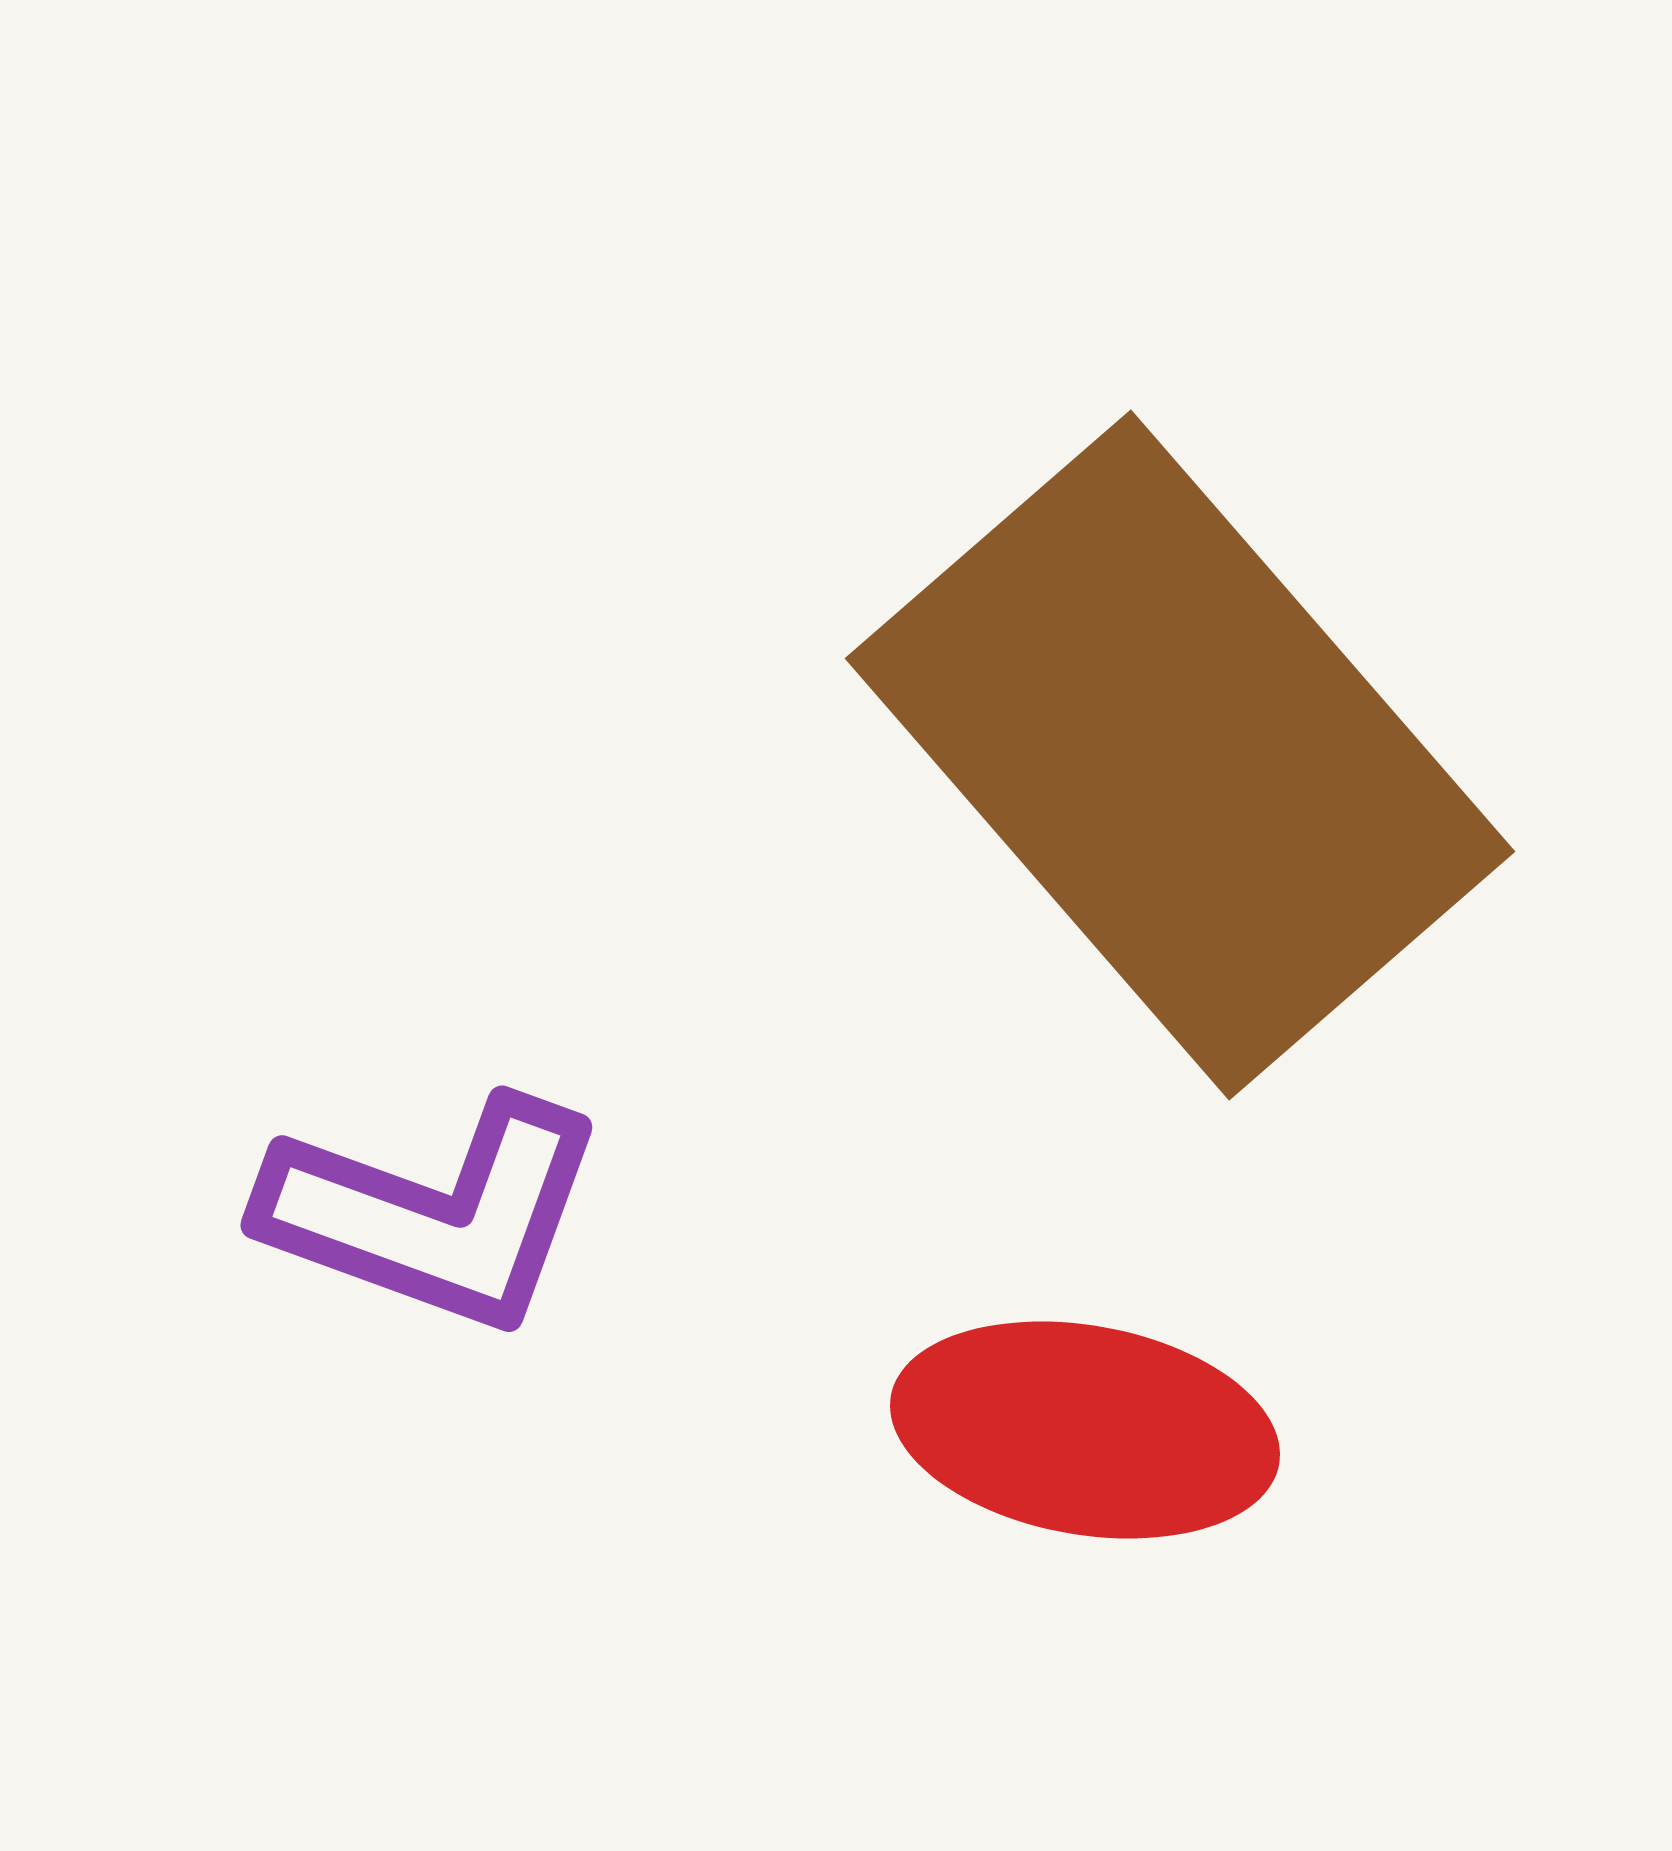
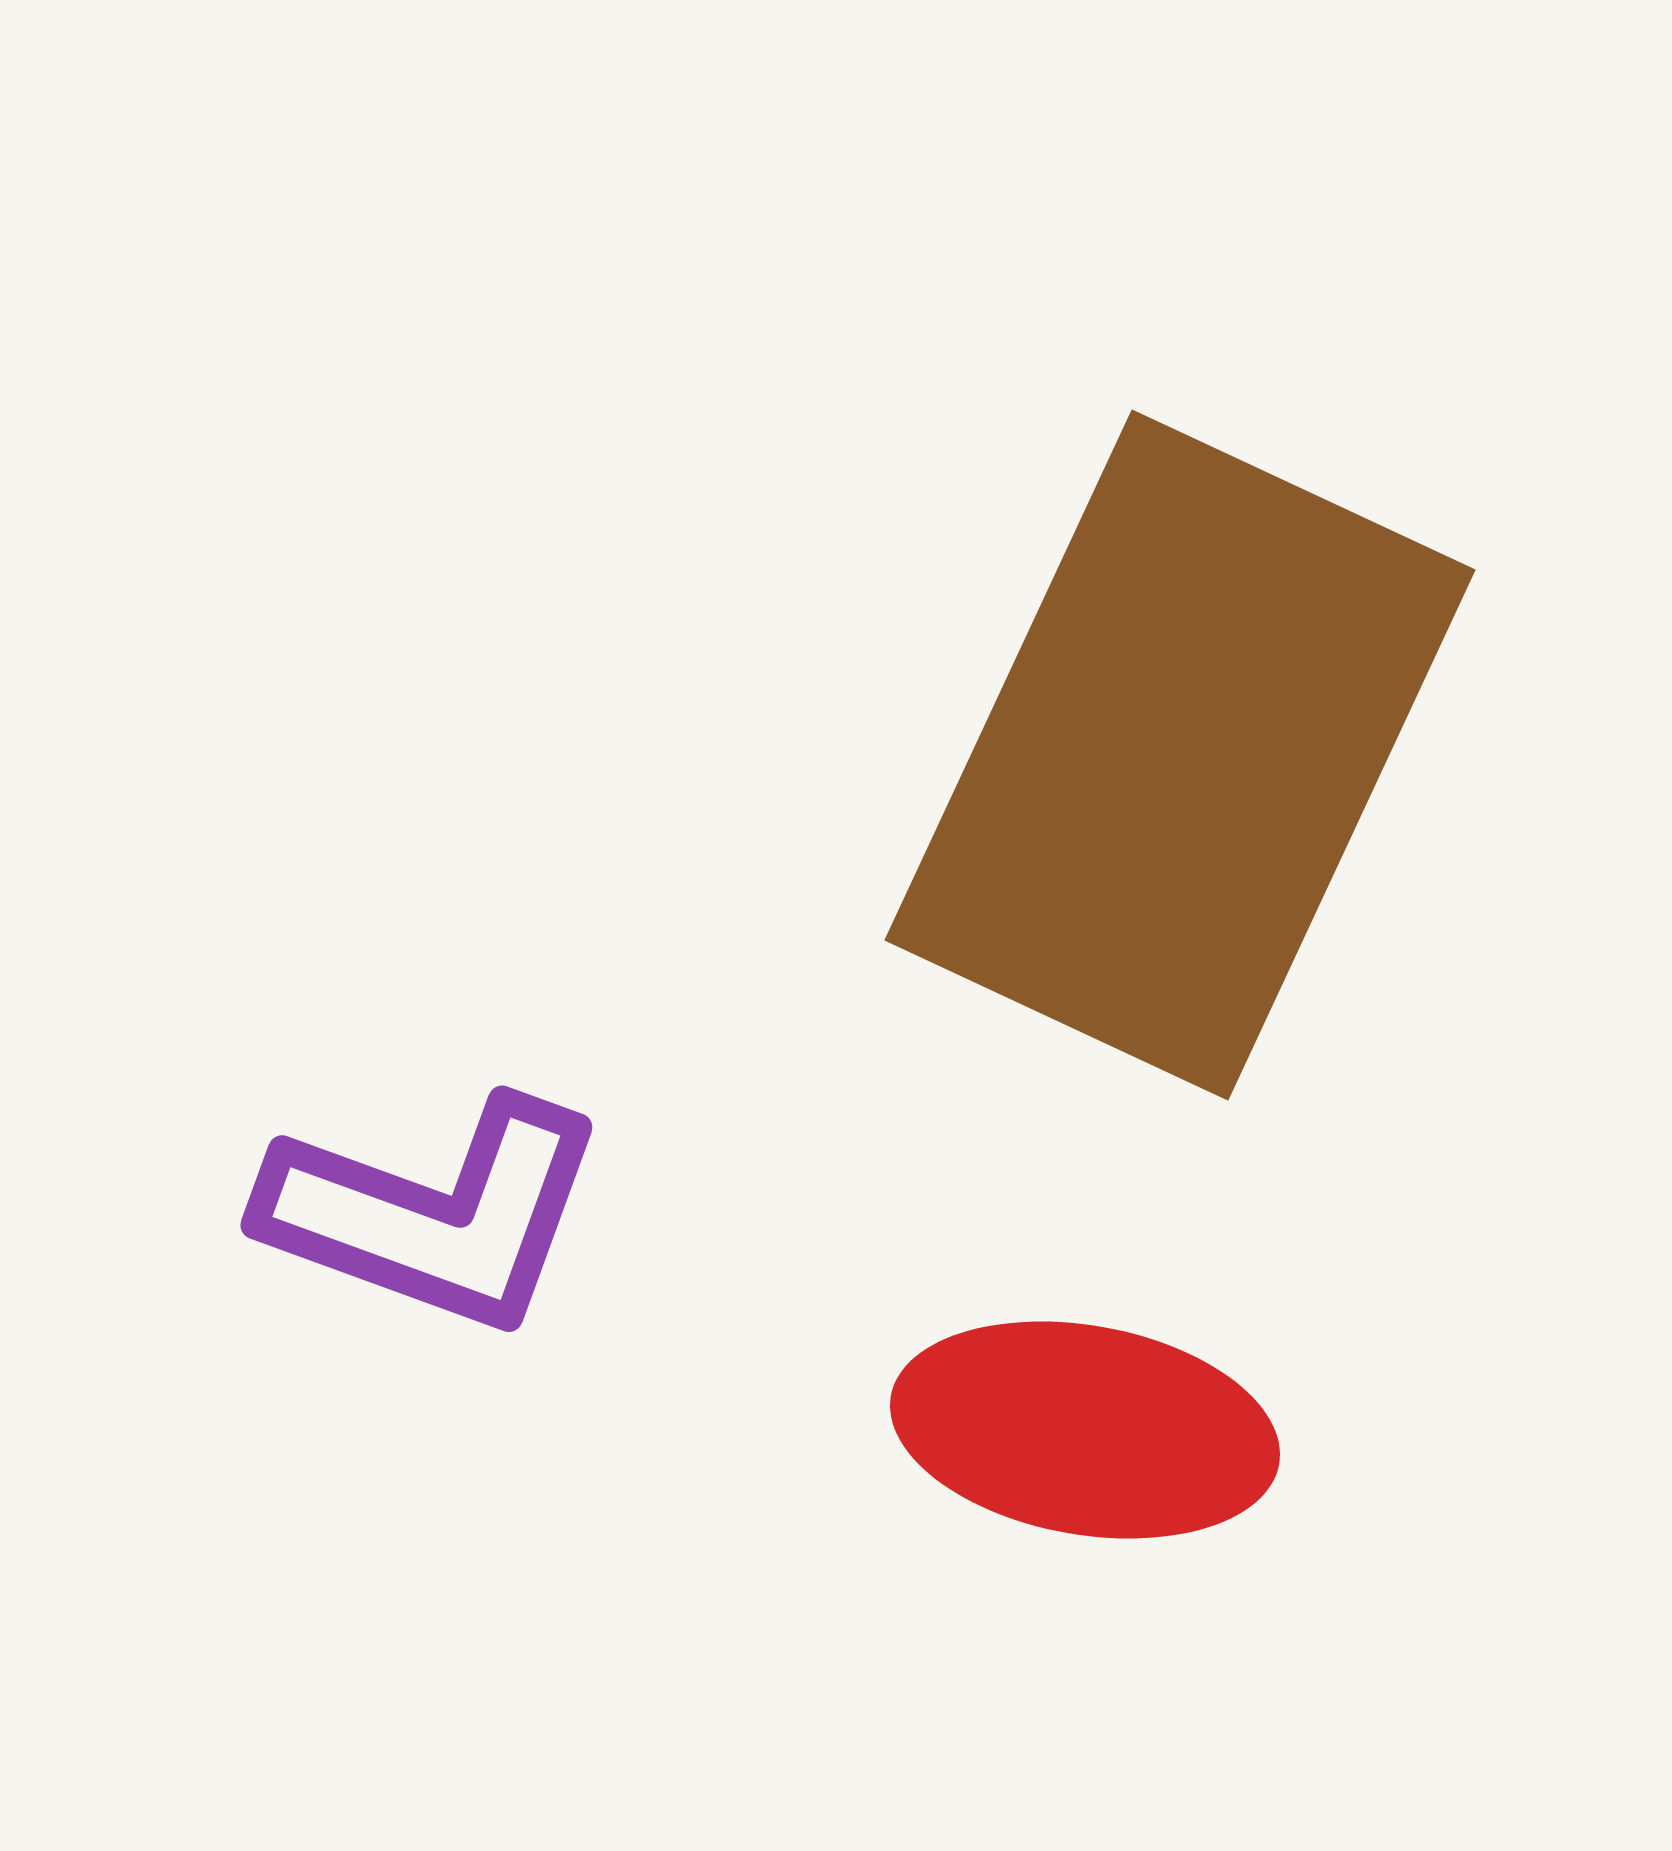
brown rectangle: rotated 66 degrees clockwise
